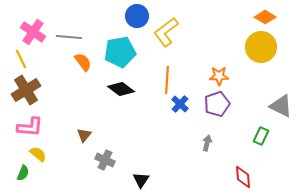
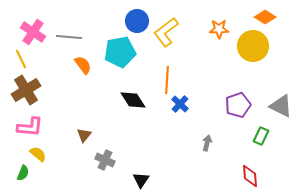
blue circle: moved 5 px down
yellow circle: moved 8 px left, 1 px up
orange semicircle: moved 3 px down
orange star: moved 47 px up
black diamond: moved 12 px right, 11 px down; rotated 20 degrees clockwise
purple pentagon: moved 21 px right, 1 px down
red diamond: moved 7 px right, 1 px up
